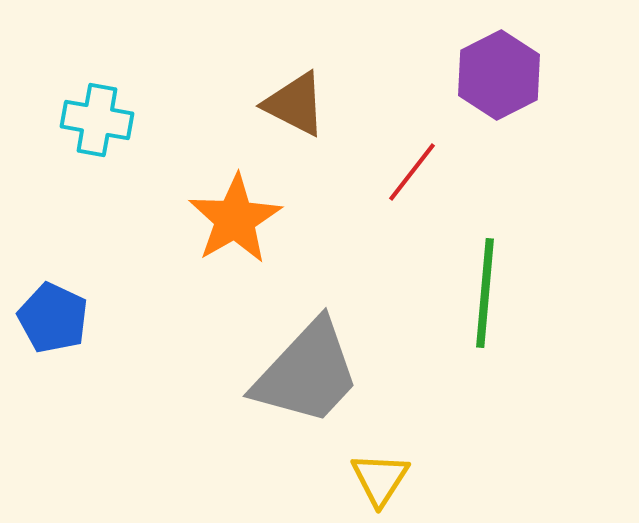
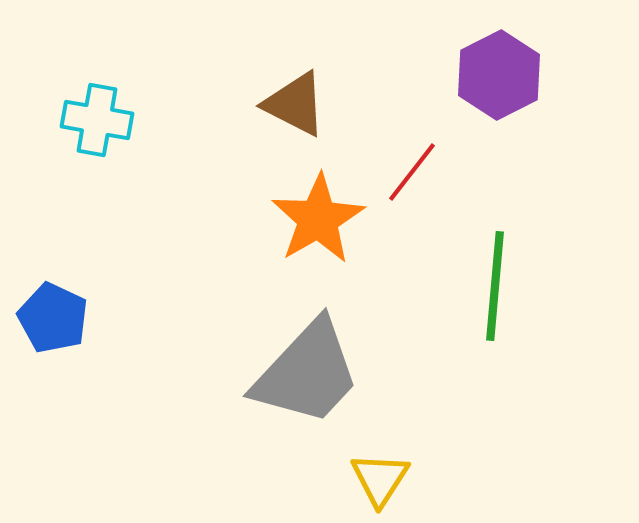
orange star: moved 83 px right
green line: moved 10 px right, 7 px up
